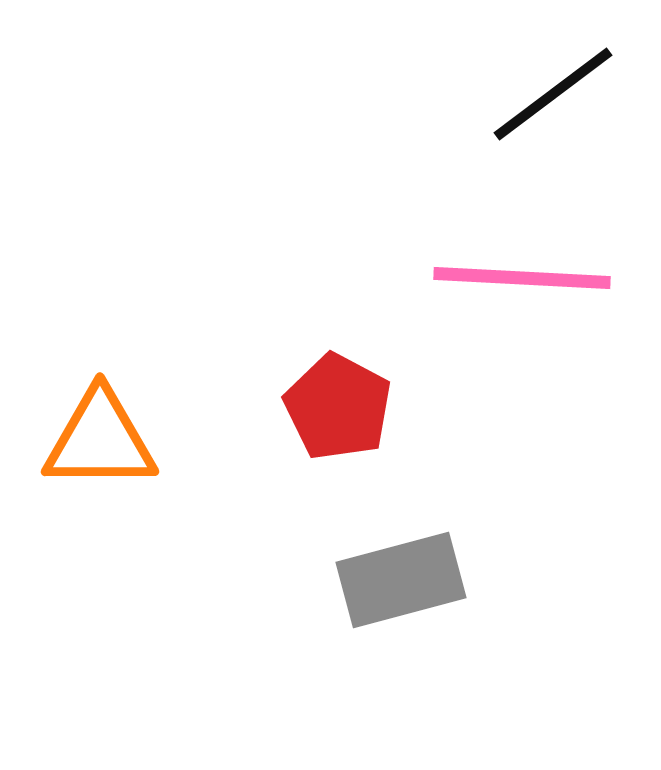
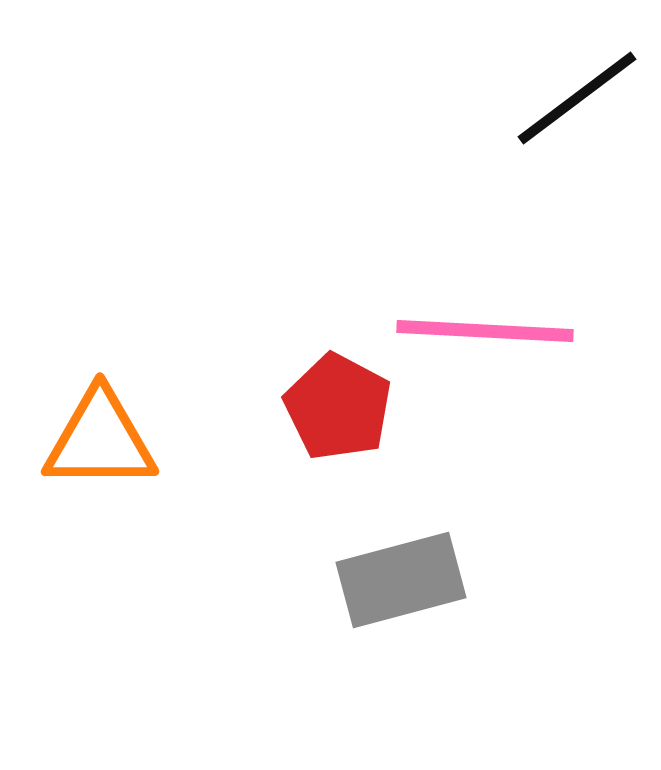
black line: moved 24 px right, 4 px down
pink line: moved 37 px left, 53 px down
